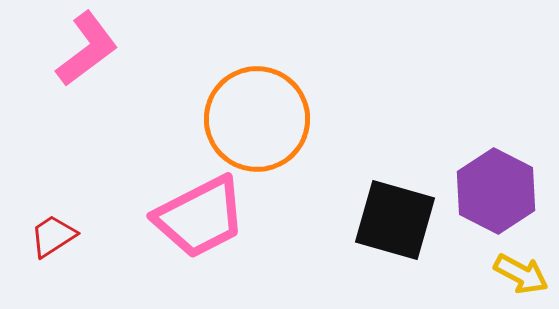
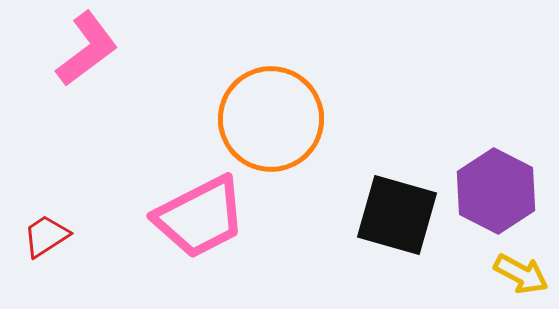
orange circle: moved 14 px right
black square: moved 2 px right, 5 px up
red trapezoid: moved 7 px left
